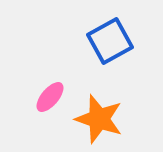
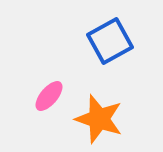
pink ellipse: moved 1 px left, 1 px up
